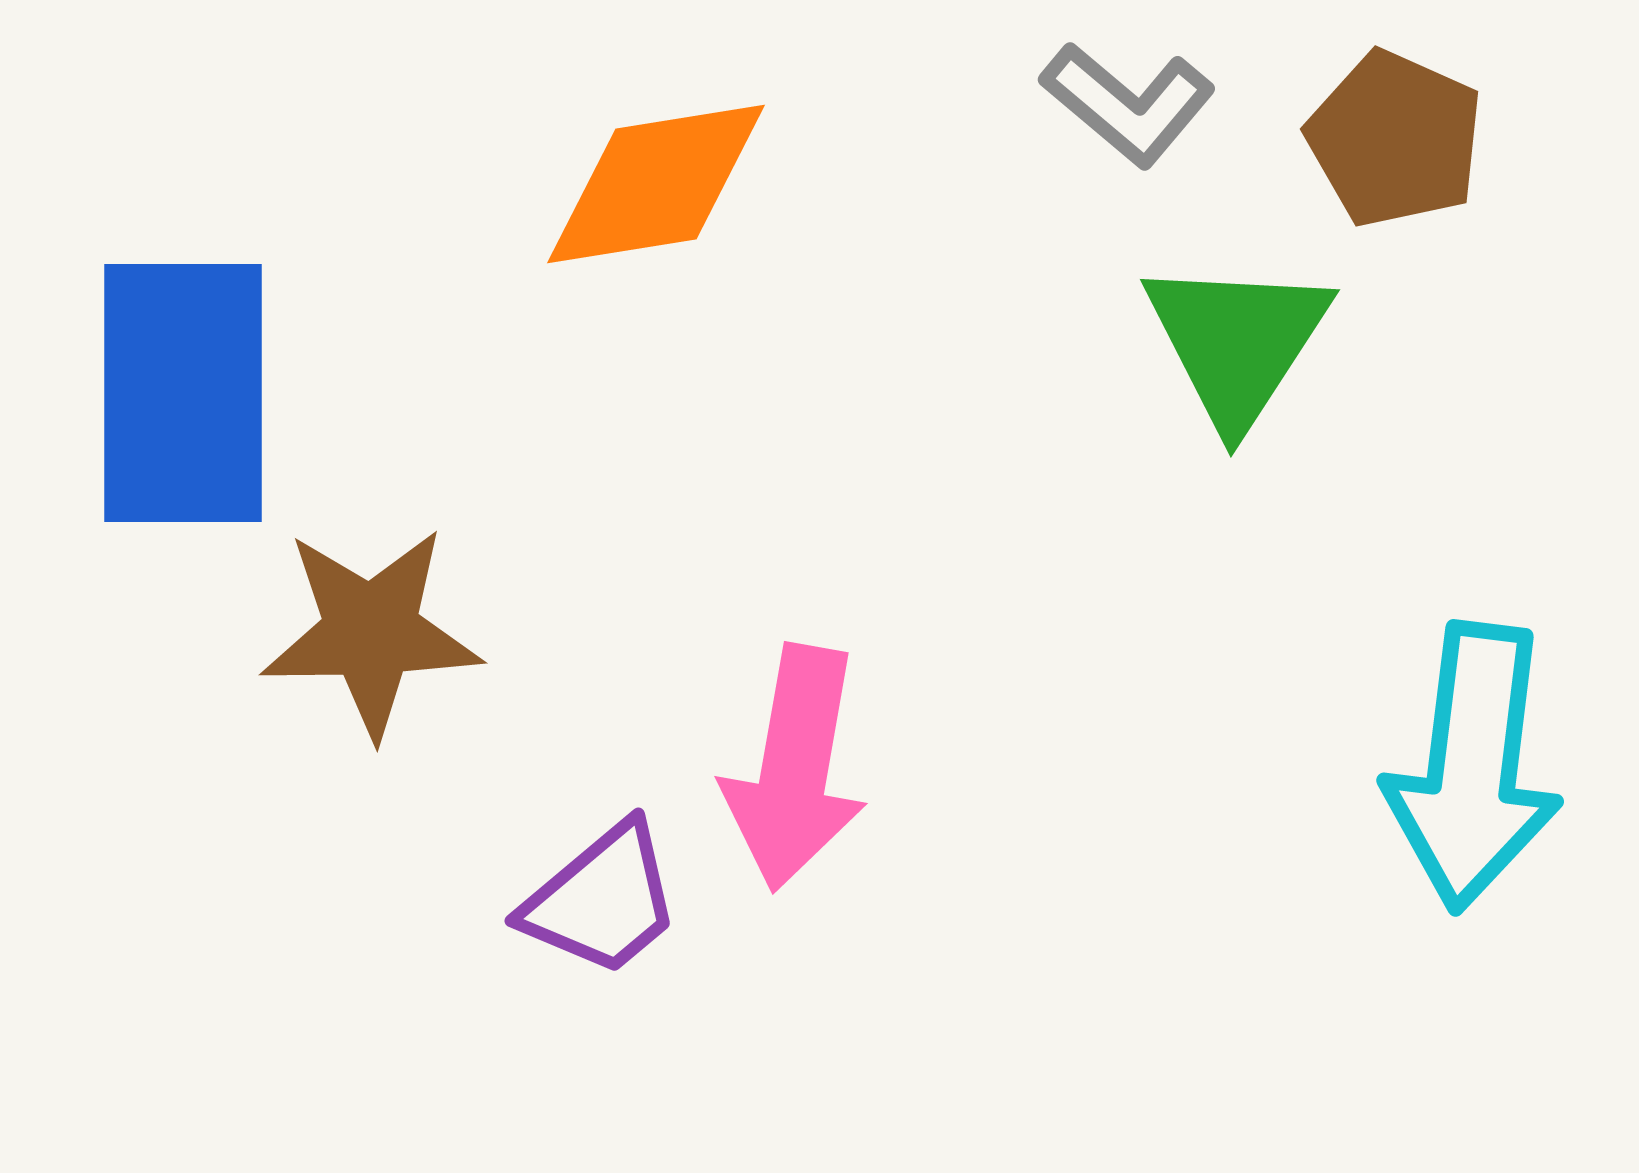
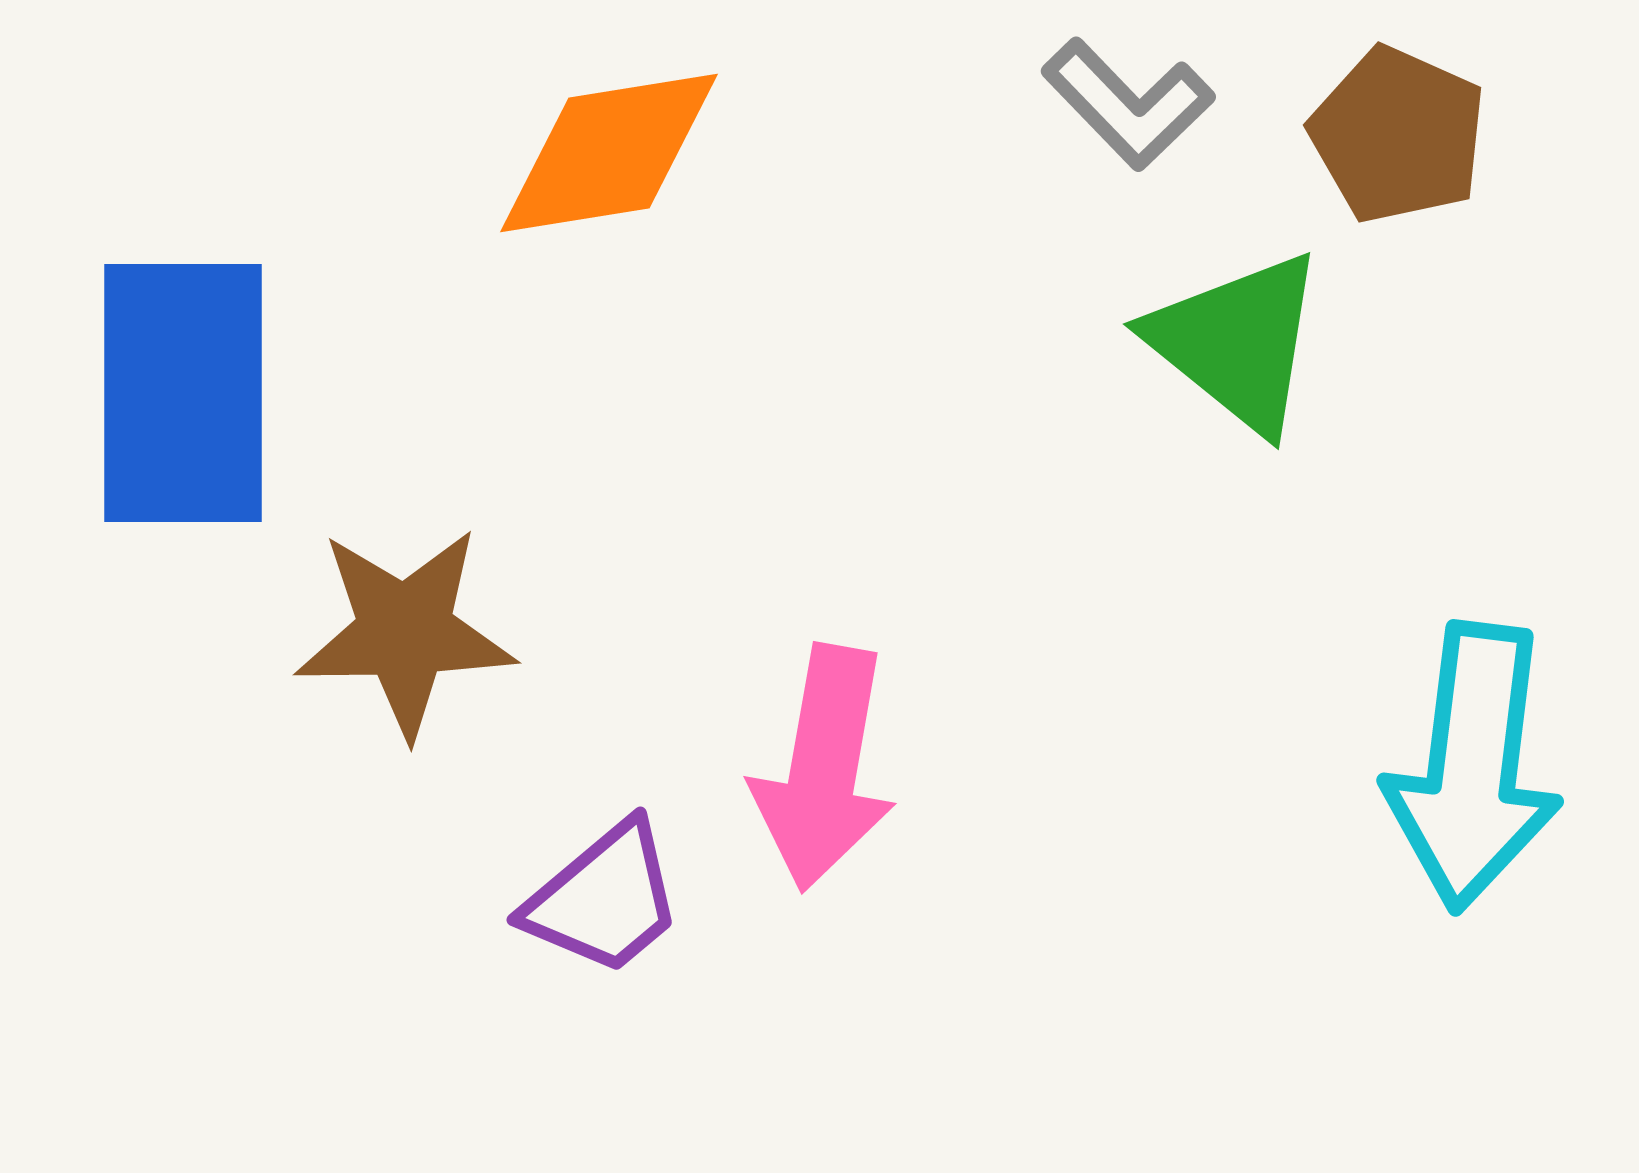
gray L-shape: rotated 6 degrees clockwise
brown pentagon: moved 3 px right, 4 px up
orange diamond: moved 47 px left, 31 px up
green triangle: rotated 24 degrees counterclockwise
brown star: moved 34 px right
pink arrow: moved 29 px right
purple trapezoid: moved 2 px right, 1 px up
